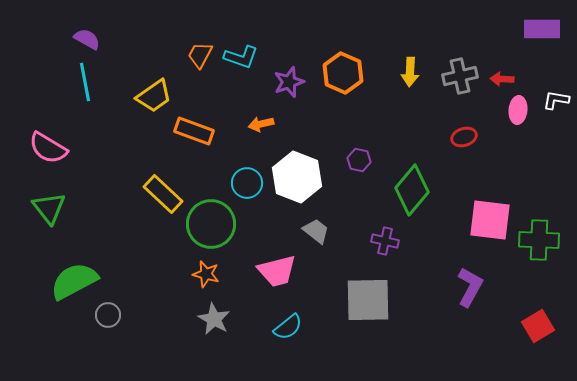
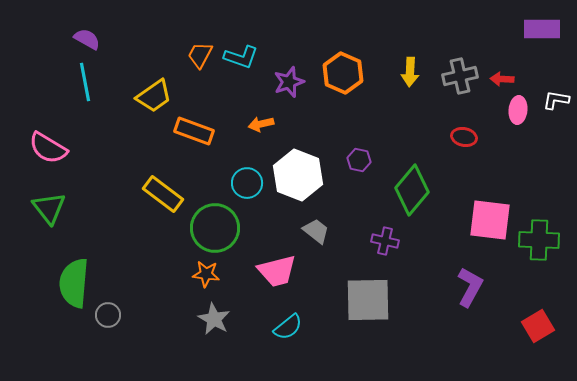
red ellipse: rotated 30 degrees clockwise
white hexagon: moved 1 px right, 2 px up
yellow rectangle: rotated 6 degrees counterclockwise
green circle: moved 4 px right, 4 px down
orange star: rotated 8 degrees counterclockwise
green semicircle: moved 2 px down; rotated 57 degrees counterclockwise
